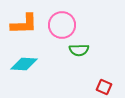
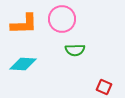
pink circle: moved 6 px up
green semicircle: moved 4 px left
cyan diamond: moved 1 px left
